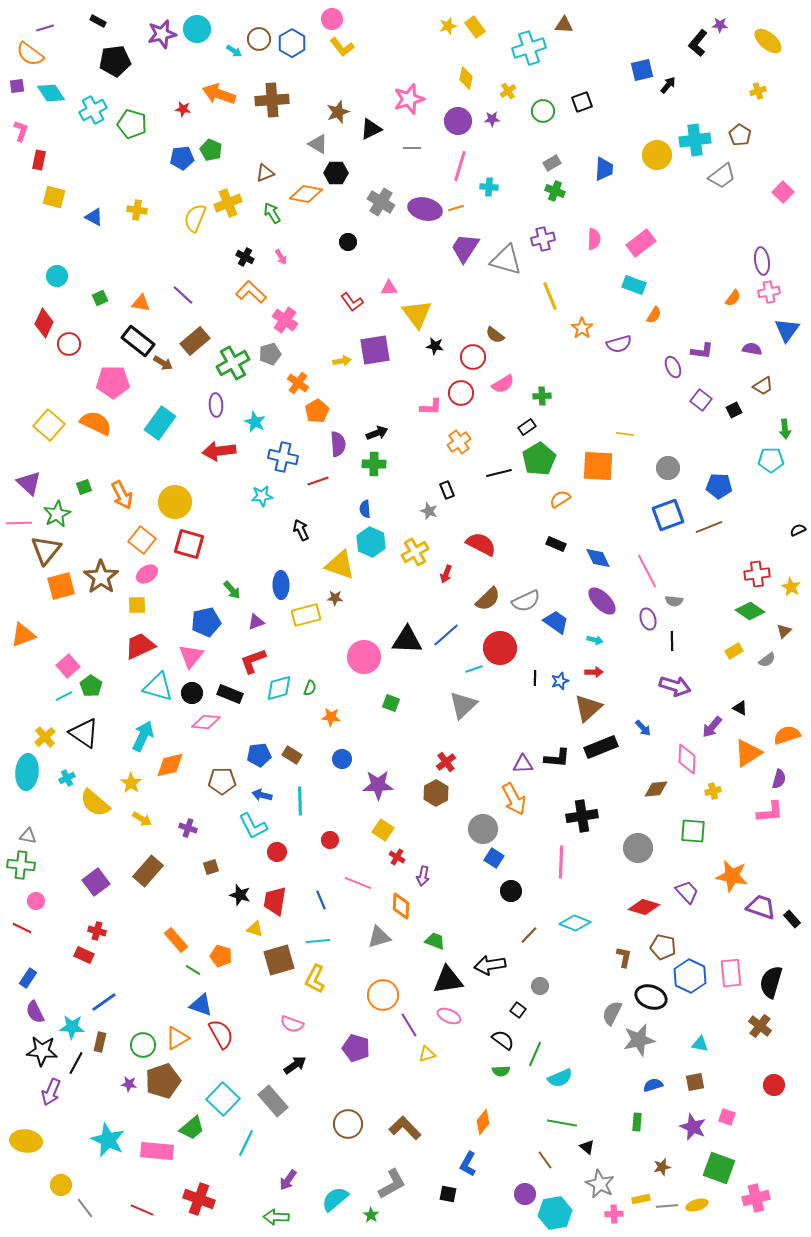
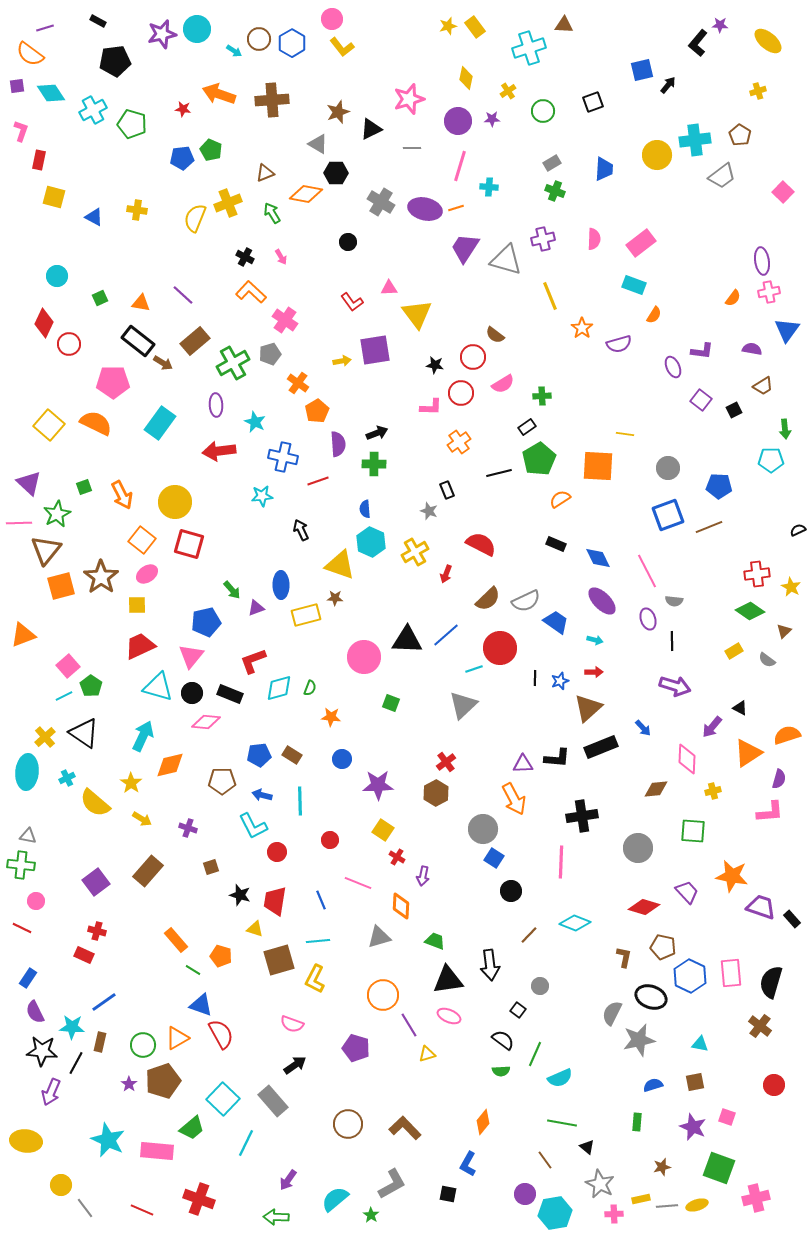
black square at (582, 102): moved 11 px right
black star at (435, 346): moved 19 px down
purple triangle at (256, 622): moved 14 px up
gray semicircle at (767, 660): rotated 72 degrees clockwise
black arrow at (490, 965): rotated 88 degrees counterclockwise
purple star at (129, 1084): rotated 28 degrees clockwise
